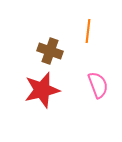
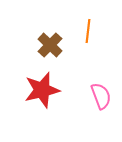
brown cross: moved 6 px up; rotated 25 degrees clockwise
pink semicircle: moved 3 px right, 11 px down
